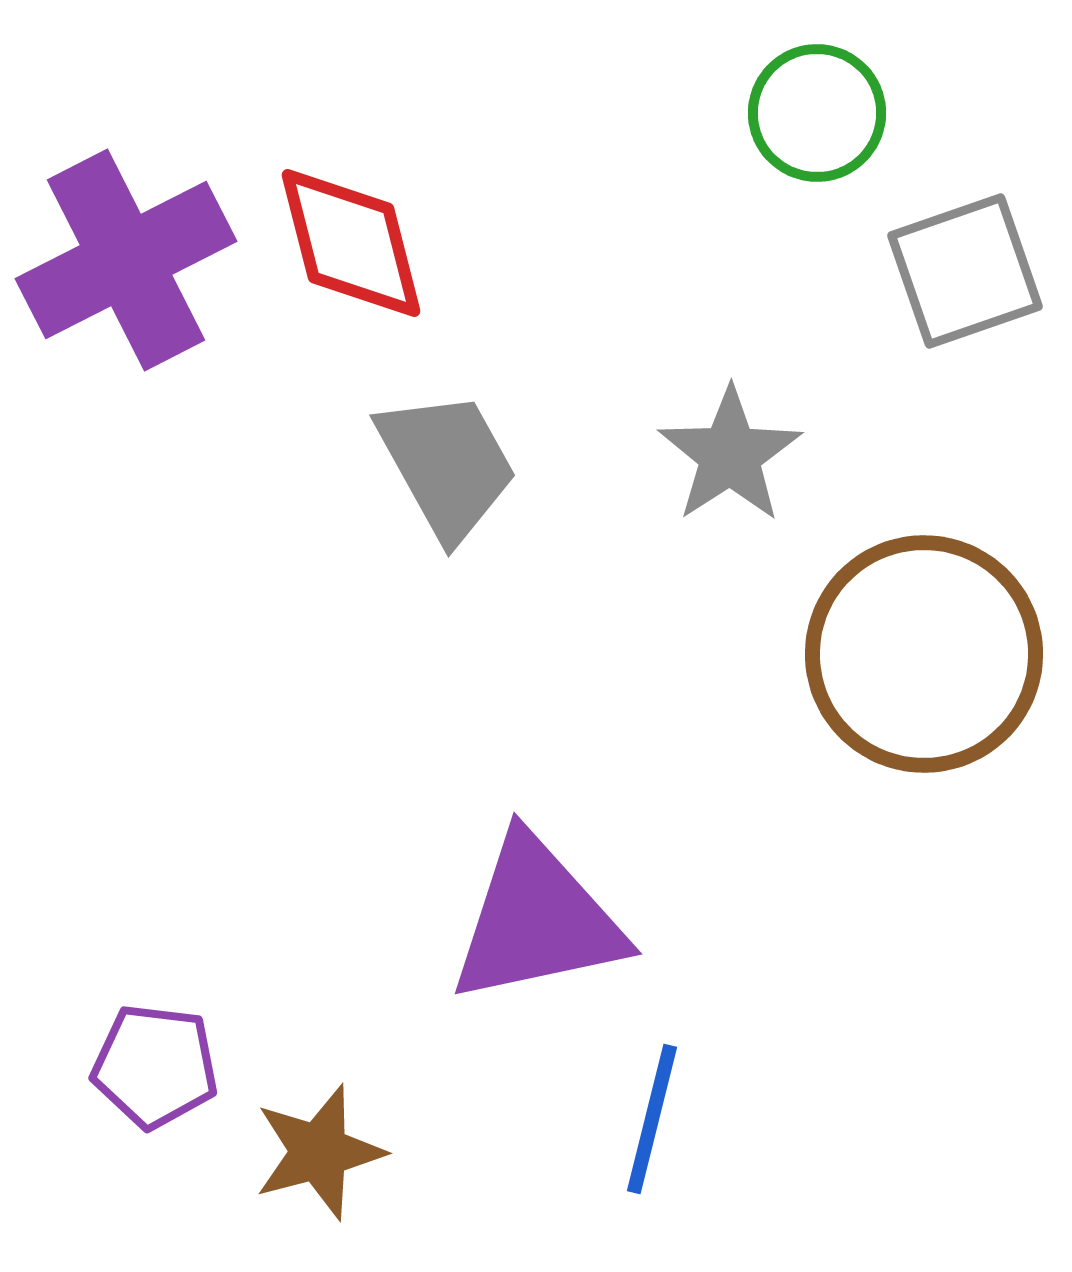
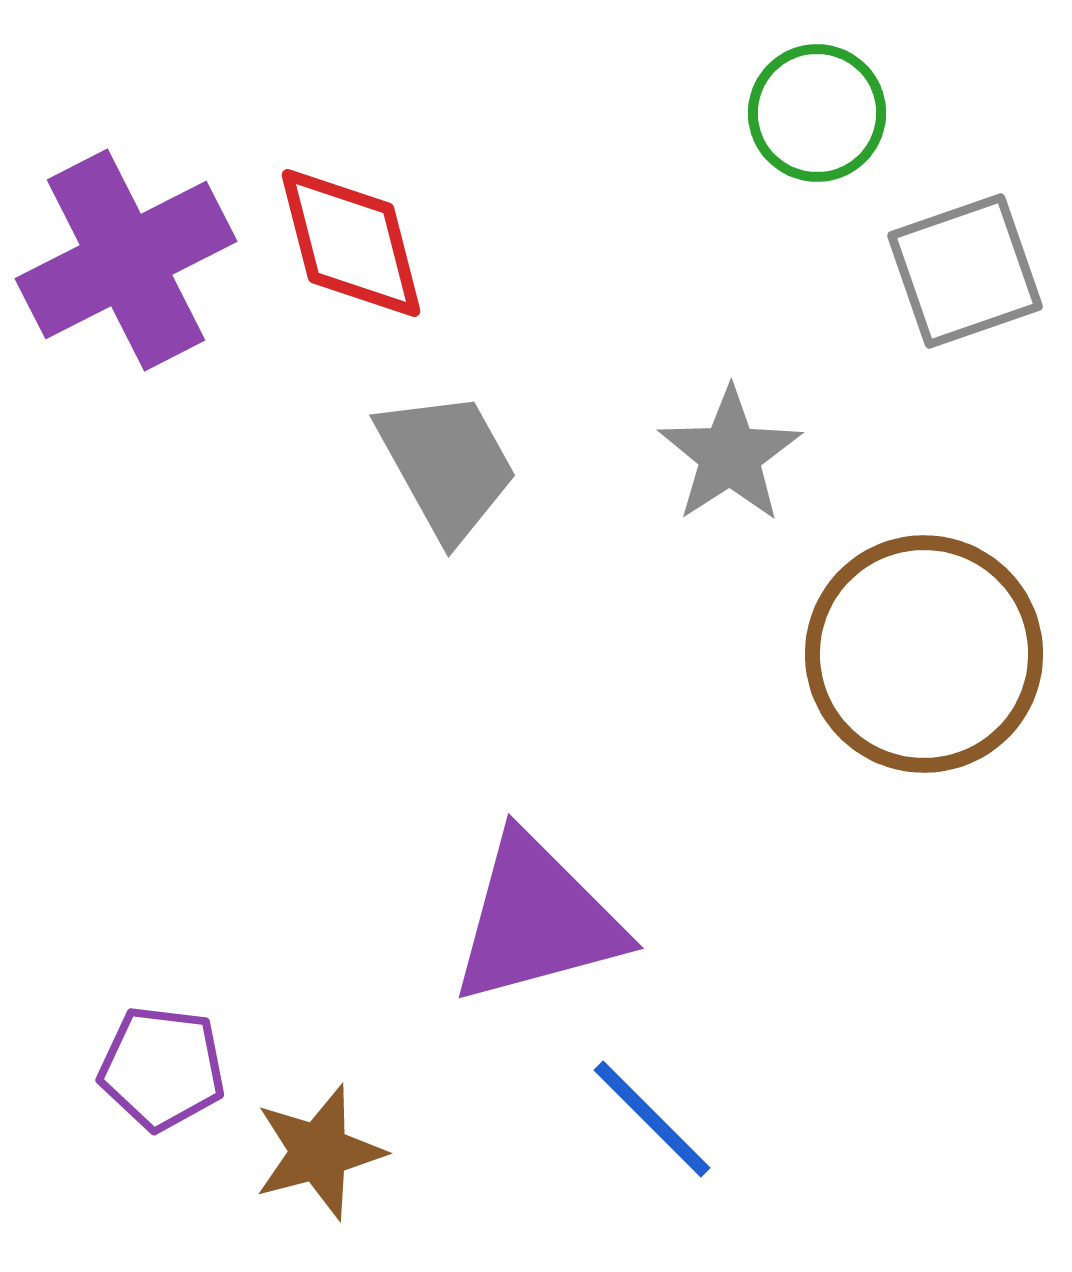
purple triangle: rotated 3 degrees counterclockwise
purple pentagon: moved 7 px right, 2 px down
blue line: rotated 59 degrees counterclockwise
